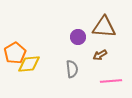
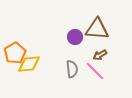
brown triangle: moved 7 px left, 2 px down
purple circle: moved 3 px left
pink line: moved 16 px left, 10 px up; rotated 50 degrees clockwise
